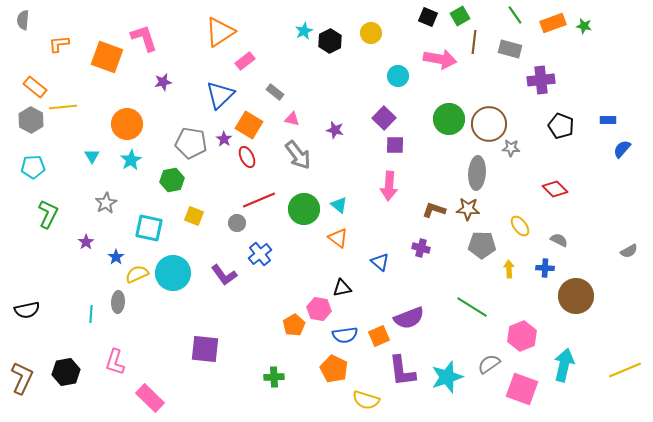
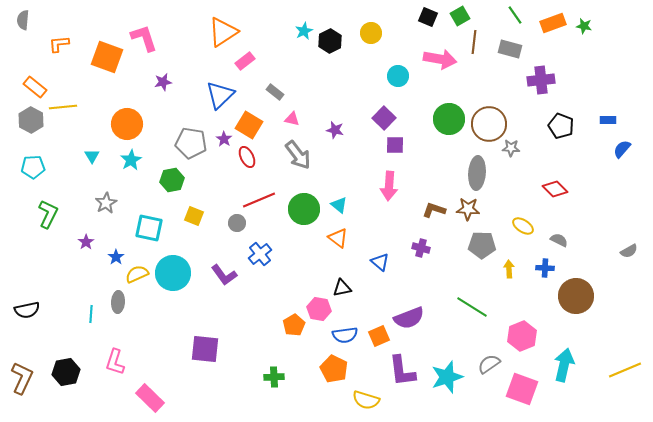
orange triangle at (220, 32): moved 3 px right
yellow ellipse at (520, 226): moved 3 px right; rotated 20 degrees counterclockwise
